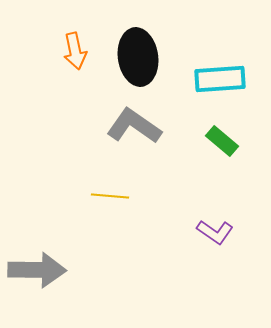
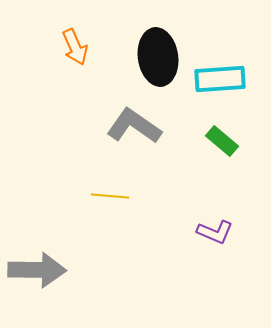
orange arrow: moved 4 px up; rotated 12 degrees counterclockwise
black ellipse: moved 20 px right
purple L-shape: rotated 12 degrees counterclockwise
